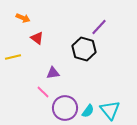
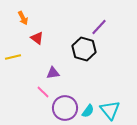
orange arrow: rotated 40 degrees clockwise
